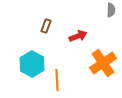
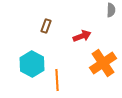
red arrow: moved 4 px right
